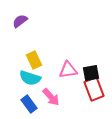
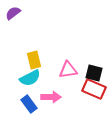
purple semicircle: moved 7 px left, 8 px up
yellow rectangle: rotated 12 degrees clockwise
black square: moved 3 px right; rotated 24 degrees clockwise
cyan semicircle: rotated 45 degrees counterclockwise
red rectangle: rotated 45 degrees counterclockwise
pink arrow: rotated 48 degrees counterclockwise
